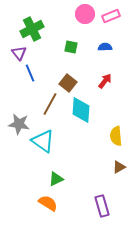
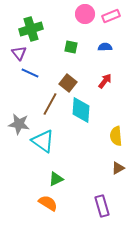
green cross: moved 1 px left; rotated 10 degrees clockwise
blue line: rotated 42 degrees counterclockwise
brown triangle: moved 1 px left, 1 px down
